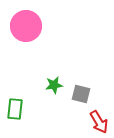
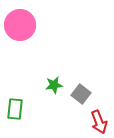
pink circle: moved 6 px left, 1 px up
gray square: rotated 24 degrees clockwise
red arrow: rotated 10 degrees clockwise
